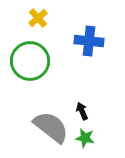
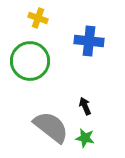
yellow cross: rotated 30 degrees counterclockwise
black arrow: moved 3 px right, 5 px up
